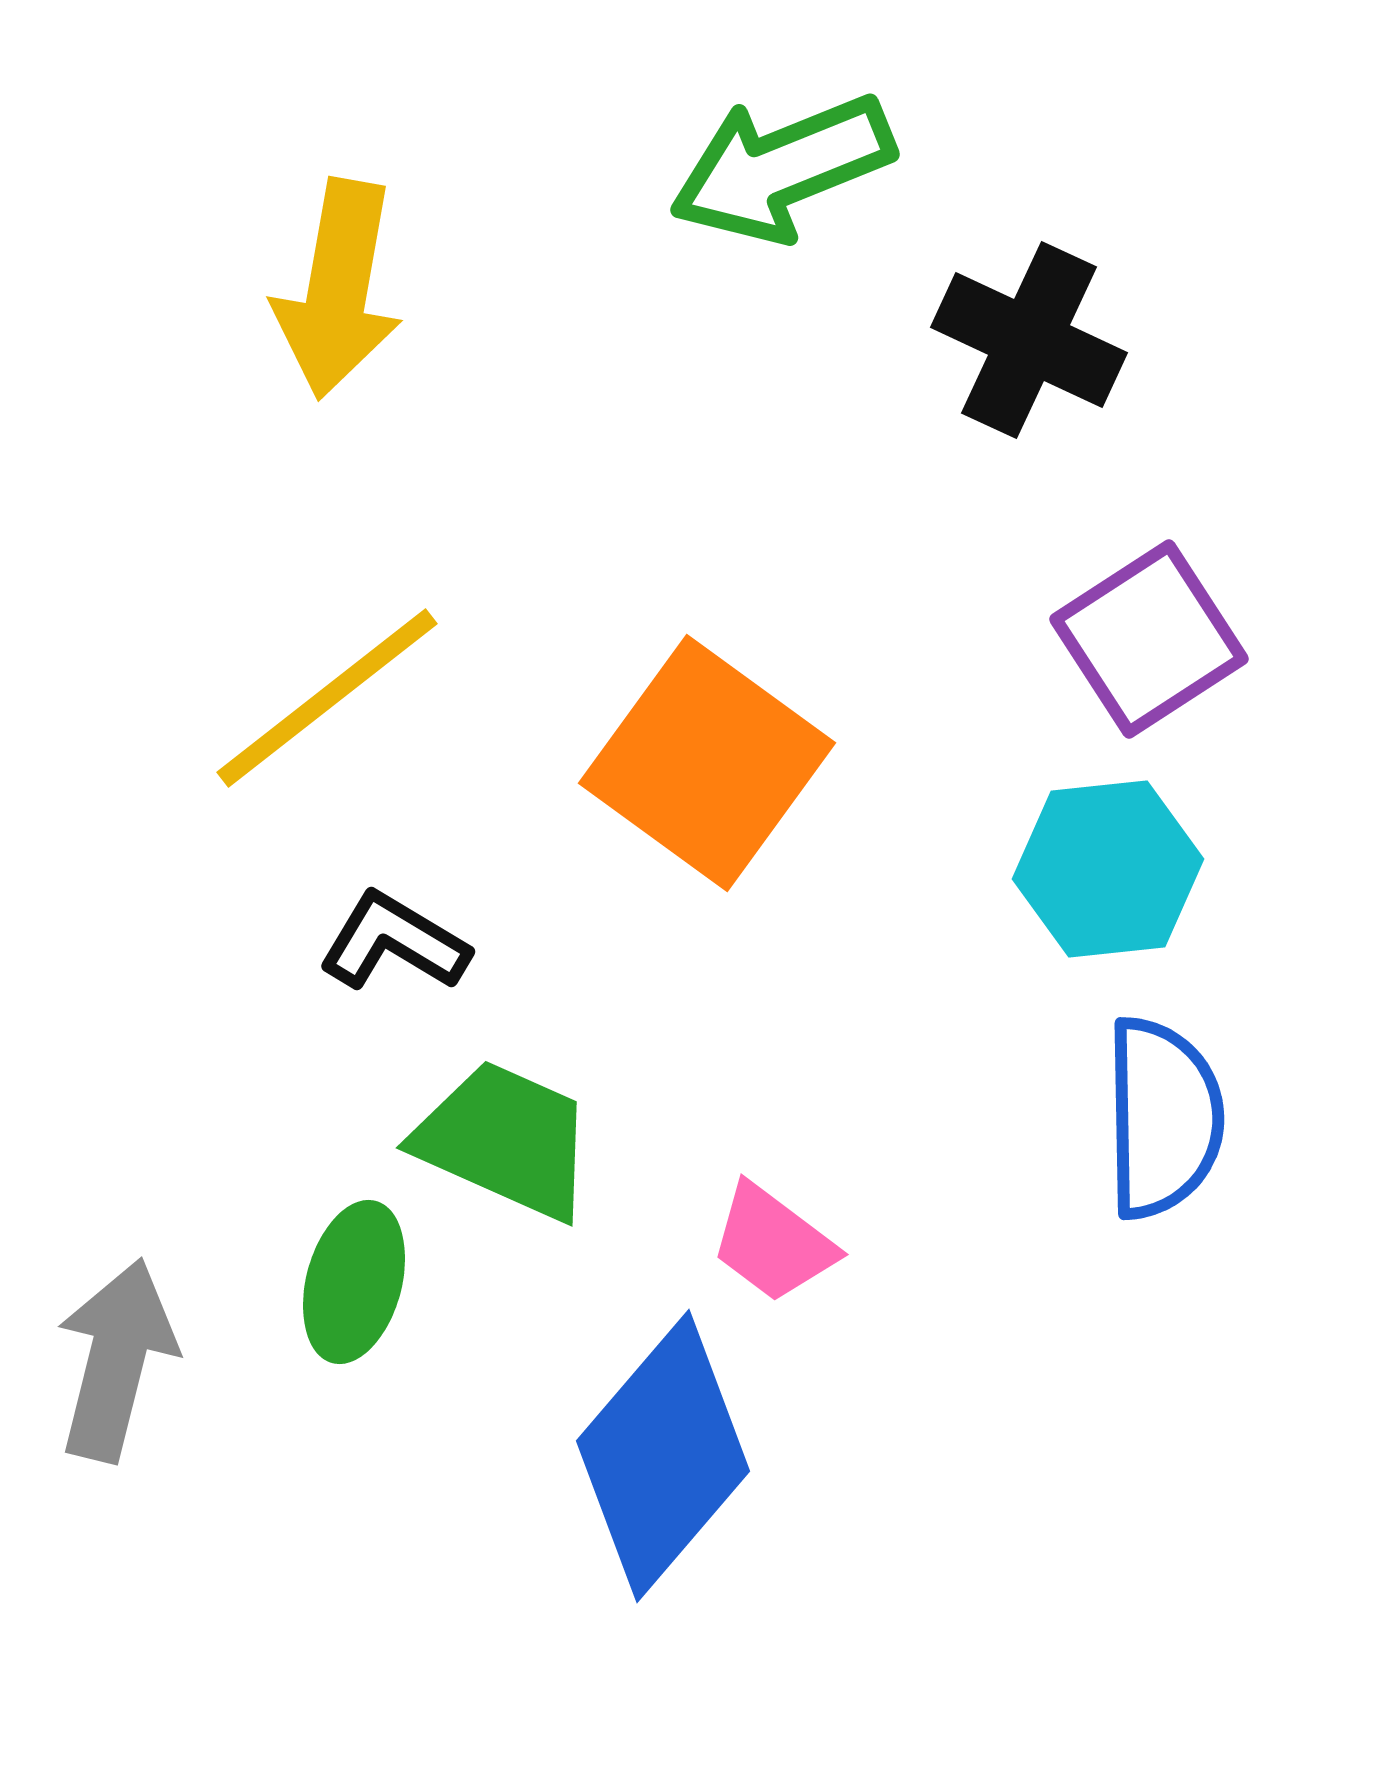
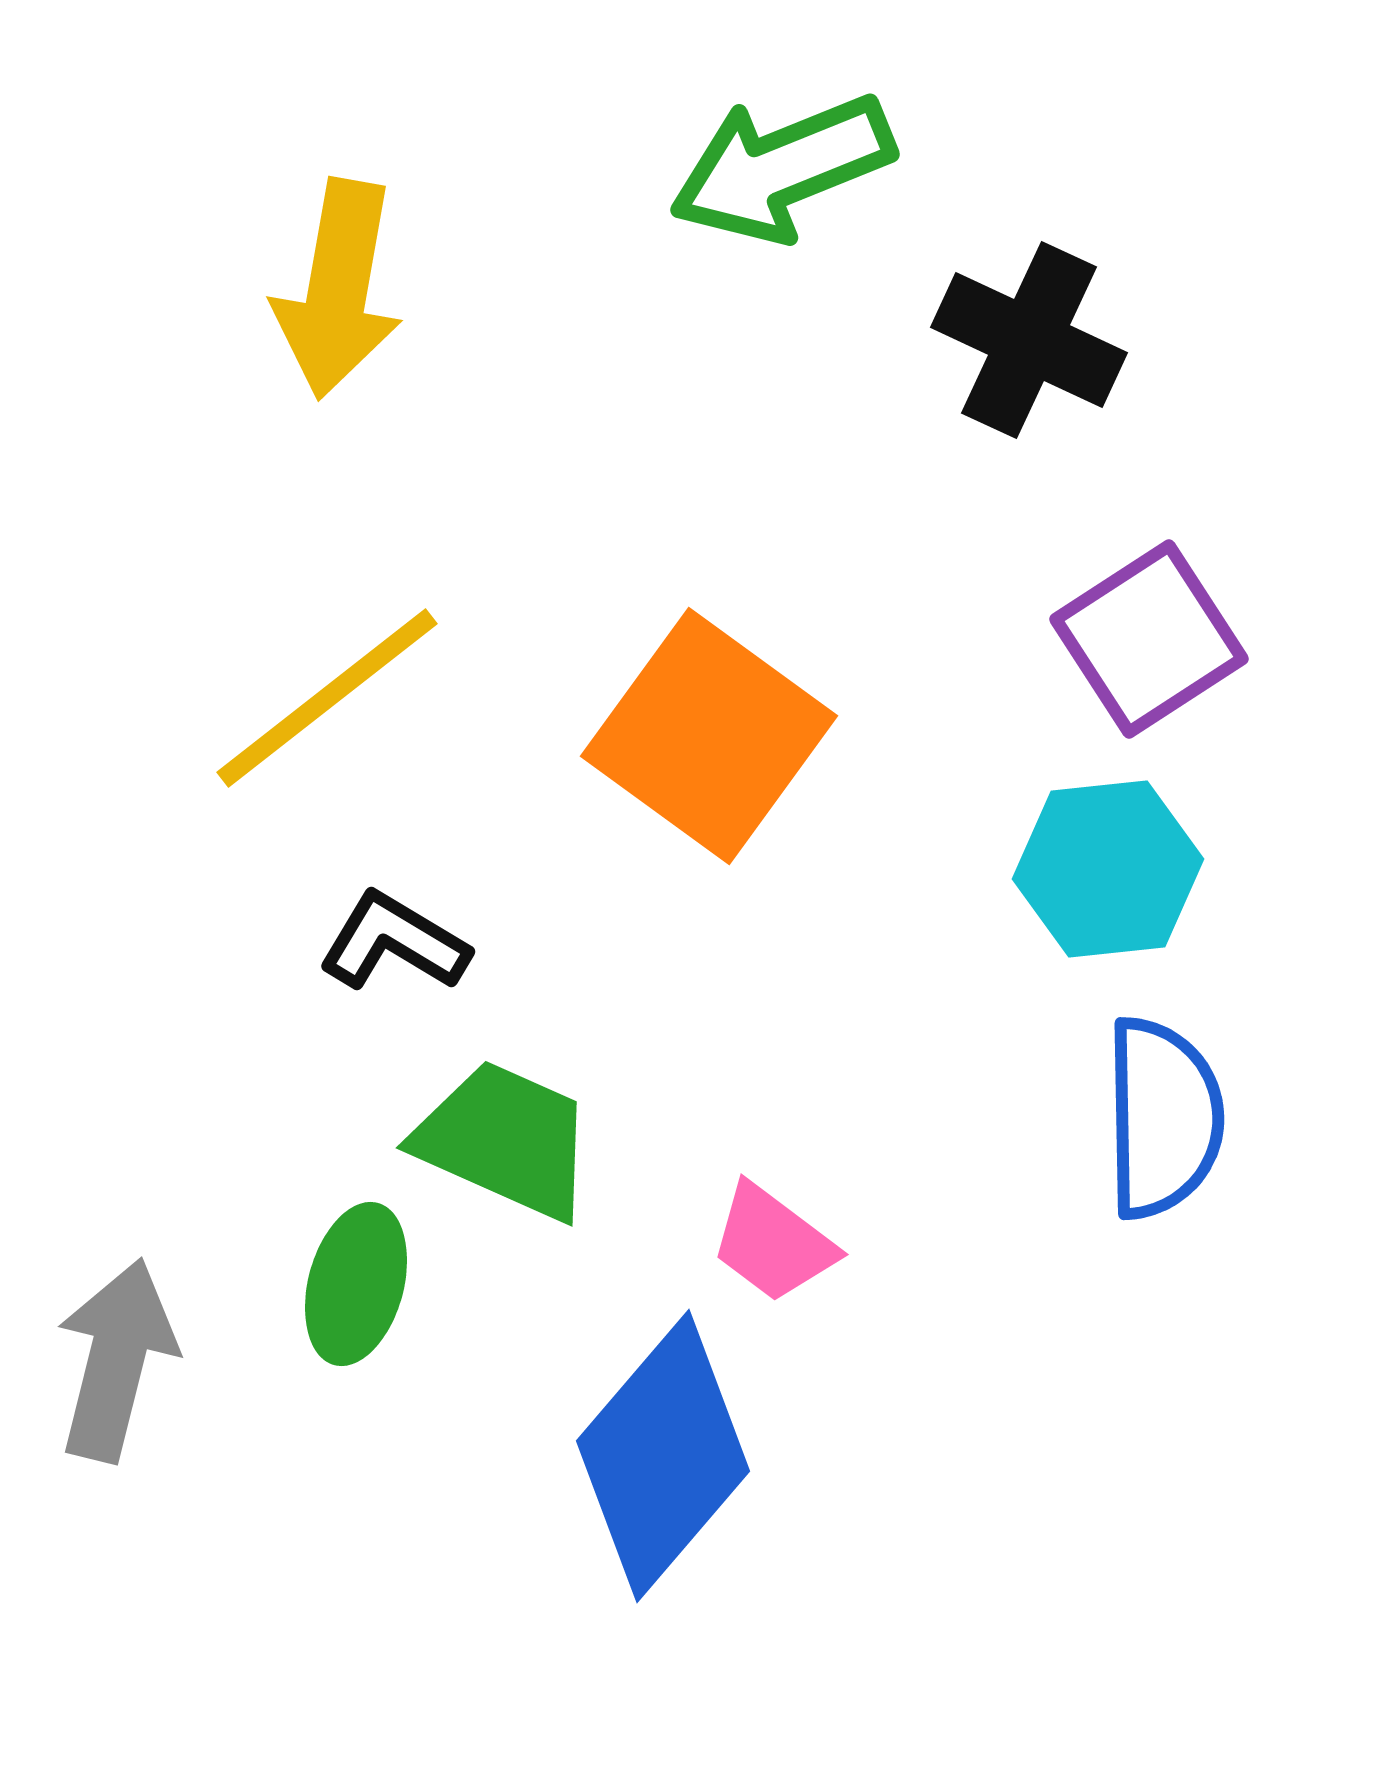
orange square: moved 2 px right, 27 px up
green ellipse: moved 2 px right, 2 px down
